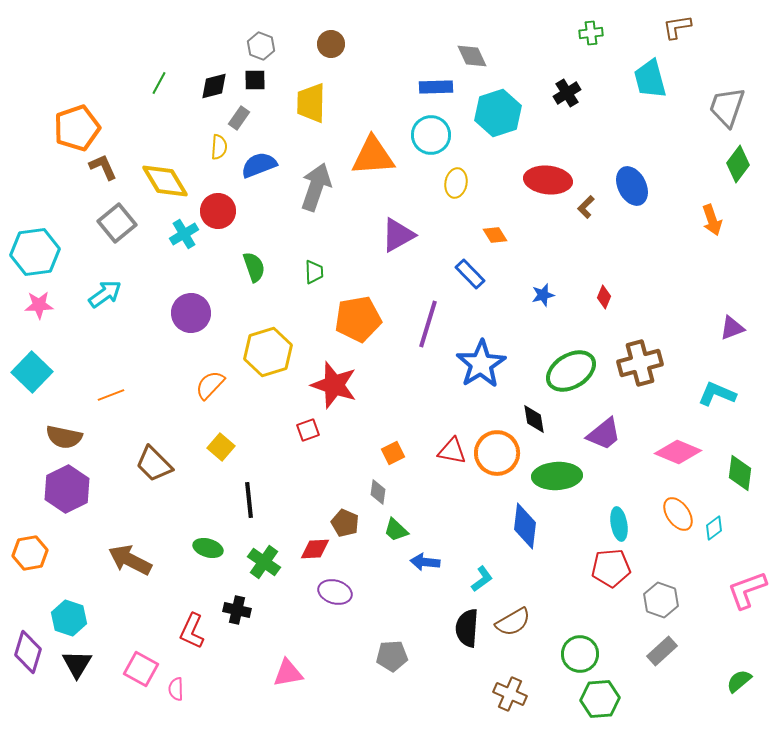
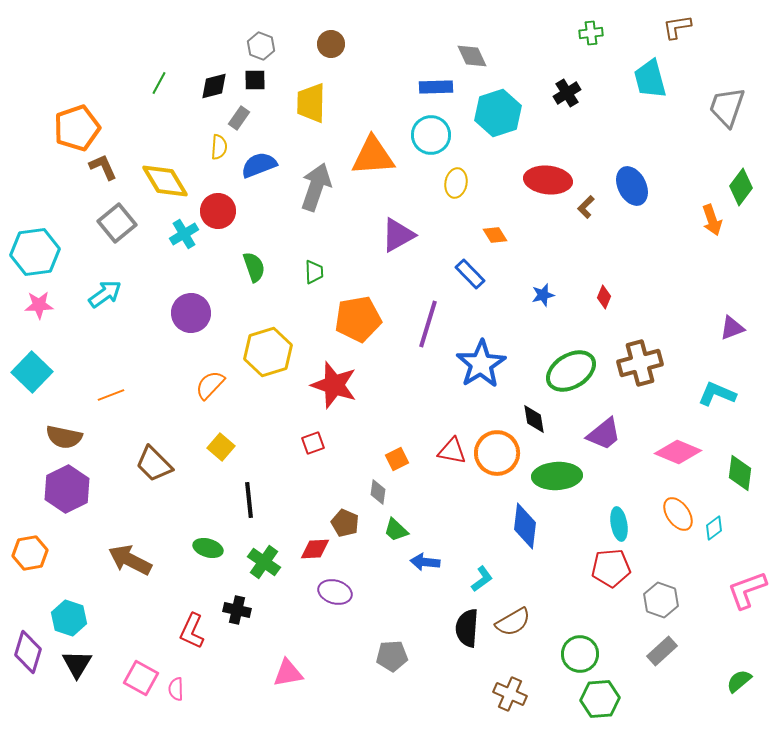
green diamond at (738, 164): moved 3 px right, 23 px down
red square at (308, 430): moved 5 px right, 13 px down
orange square at (393, 453): moved 4 px right, 6 px down
pink square at (141, 669): moved 9 px down
